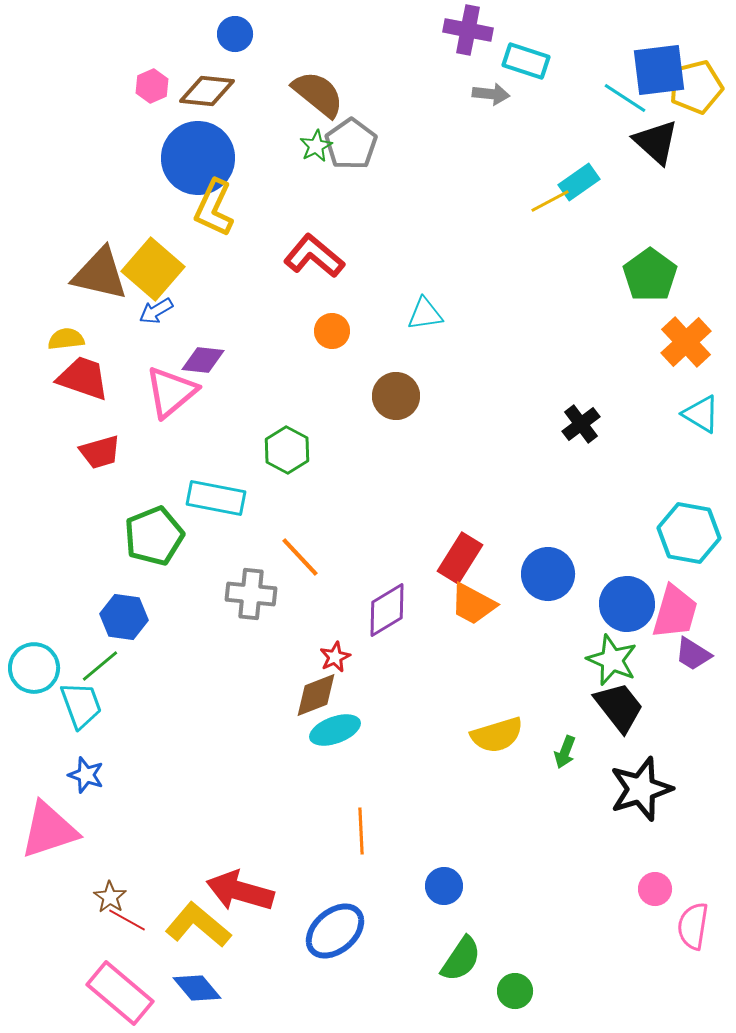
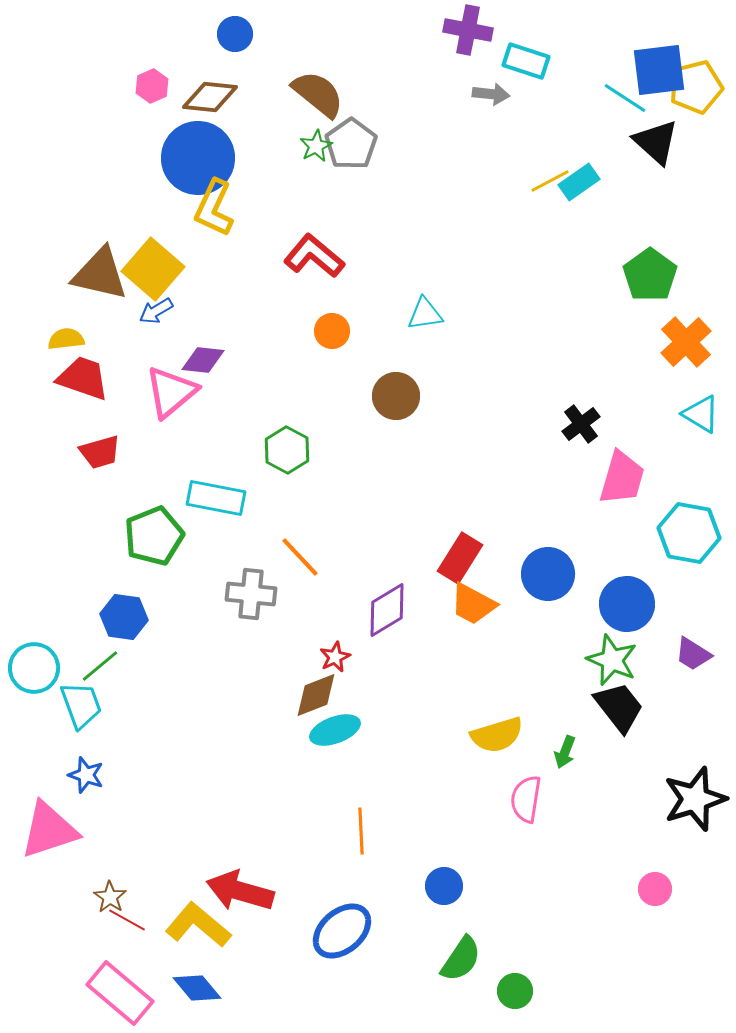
brown diamond at (207, 91): moved 3 px right, 6 px down
yellow line at (550, 201): moved 20 px up
pink trapezoid at (675, 612): moved 53 px left, 134 px up
black star at (641, 789): moved 54 px right, 10 px down
pink semicircle at (693, 926): moved 167 px left, 127 px up
blue ellipse at (335, 931): moved 7 px right
